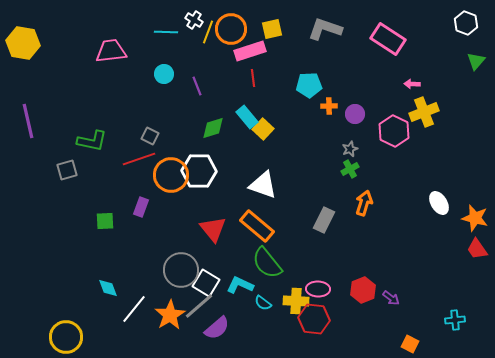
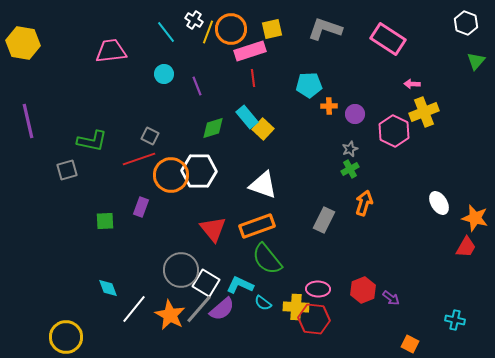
cyan line at (166, 32): rotated 50 degrees clockwise
orange rectangle at (257, 226): rotated 60 degrees counterclockwise
red trapezoid at (477, 249): moved 11 px left, 2 px up; rotated 115 degrees counterclockwise
green semicircle at (267, 263): moved 4 px up
yellow cross at (296, 301): moved 6 px down
gray line at (199, 306): moved 3 px down; rotated 8 degrees counterclockwise
orange star at (170, 315): rotated 12 degrees counterclockwise
cyan cross at (455, 320): rotated 18 degrees clockwise
purple semicircle at (217, 328): moved 5 px right, 19 px up
